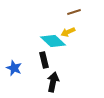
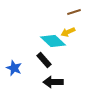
black rectangle: rotated 28 degrees counterclockwise
black arrow: rotated 102 degrees counterclockwise
